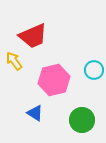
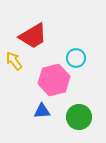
red trapezoid: rotated 8 degrees counterclockwise
cyan circle: moved 18 px left, 12 px up
blue triangle: moved 7 px right, 2 px up; rotated 36 degrees counterclockwise
green circle: moved 3 px left, 3 px up
